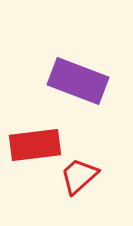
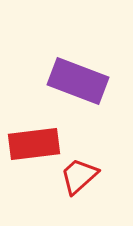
red rectangle: moved 1 px left, 1 px up
